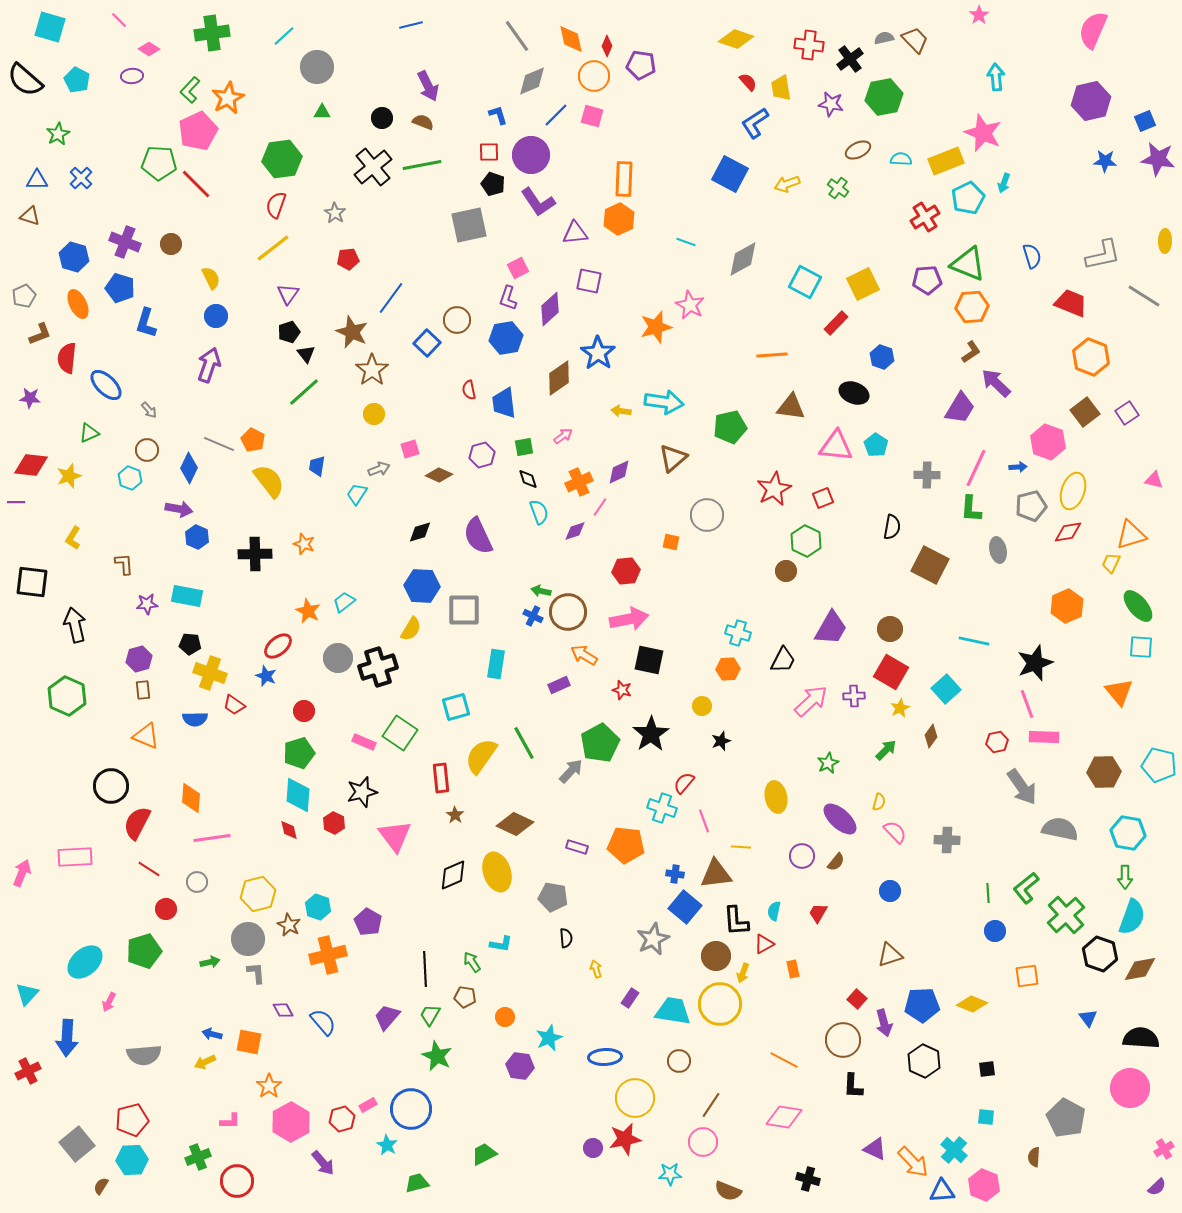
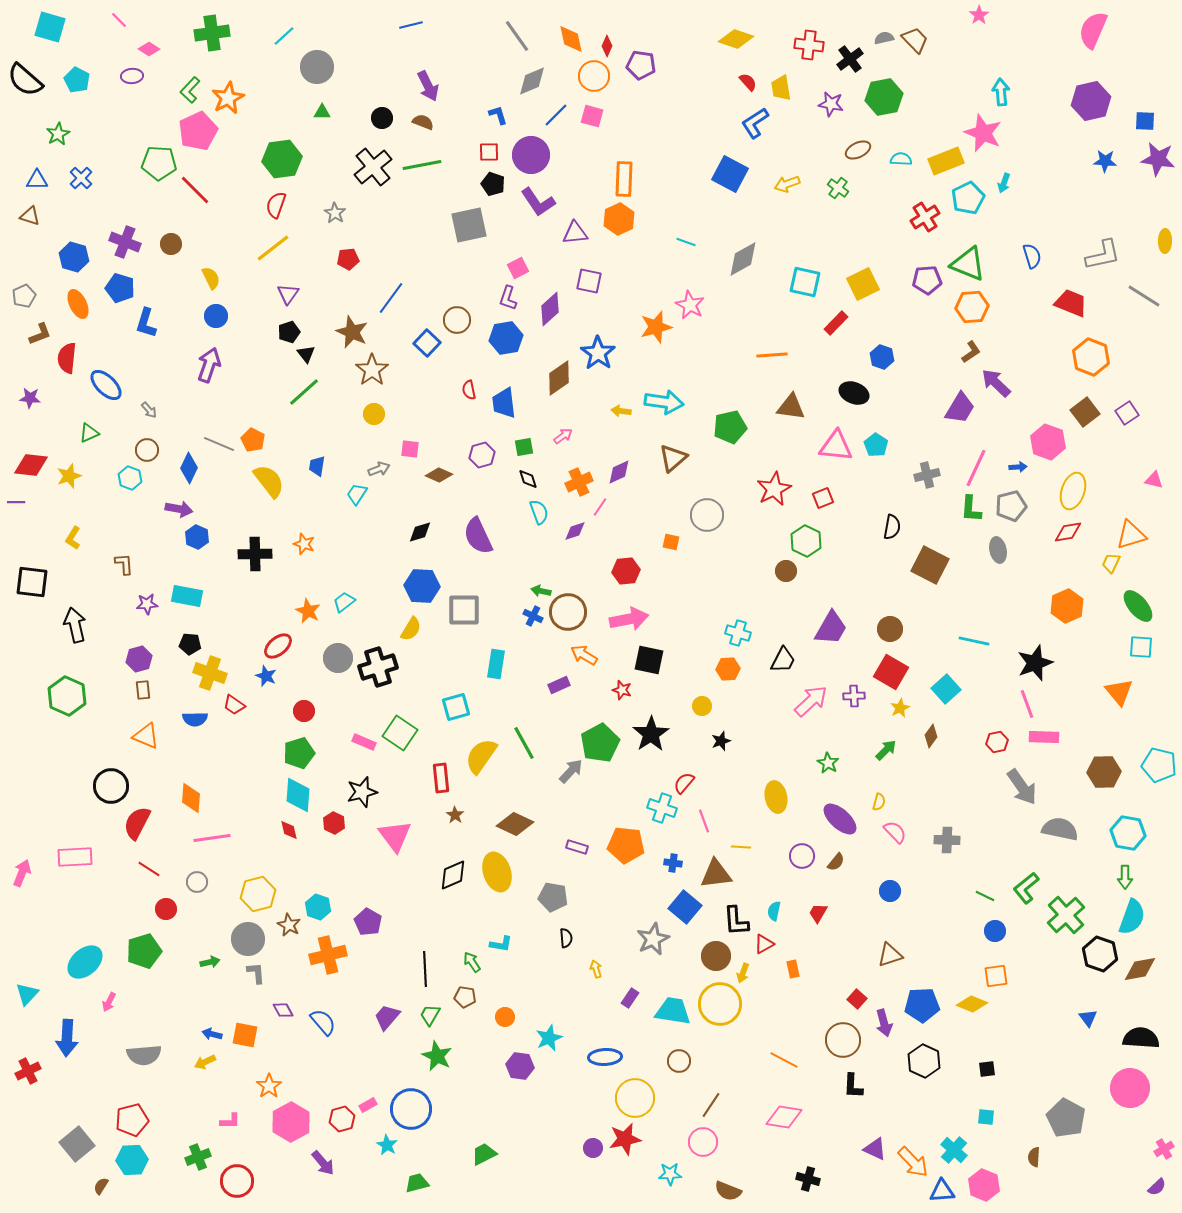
cyan arrow at (996, 77): moved 5 px right, 15 px down
blue square at (1145, 121): rotated 25 degrees clockwise
red line at (196, 184): moved 1 px left, 6 px down
cyan square at (805, 282): rotated 16 degrees counterclockwise
pink square at (410, 449): rotated 24 degrees clockwise
gray cross at (927, 475): rotated 15 degrees counterclockwise
gray pentagon at (1031, 506): moved 20 px left
green star at (828, 763): rotated 15 degrees counterclockwise
blue cross at (675, 874): moved 2 px left, 11 px up
green line at (988, 893): moved 3 px left, 3 px down; rotated 60 degrees counterclockwise
orange square at (1027, 976): moved 31 px left
orange square at (249, 1042): moved 4 px left, 7 px up
